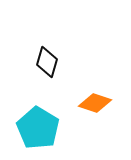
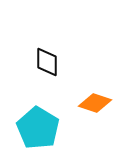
black diamond: rotated 16 degrees counterclockwise
